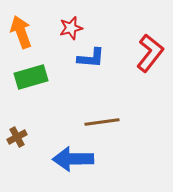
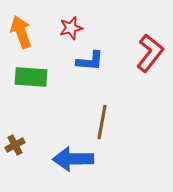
blue L-shape: moved 1 px left, 3 px down
green rectangle: rotated 20 degrees clockwise
brown line: rotated 72 degrees counterclockwise
brown cross: moved 2 px left, 8 px down
